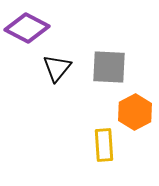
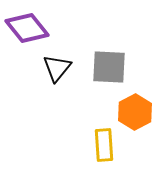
purple diamond: rotated 24 degrees clockwise
